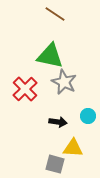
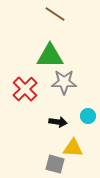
green triangle: rotated 12 degrees counterclockwise
gray star: rotated 25 degrees counterclockwise
